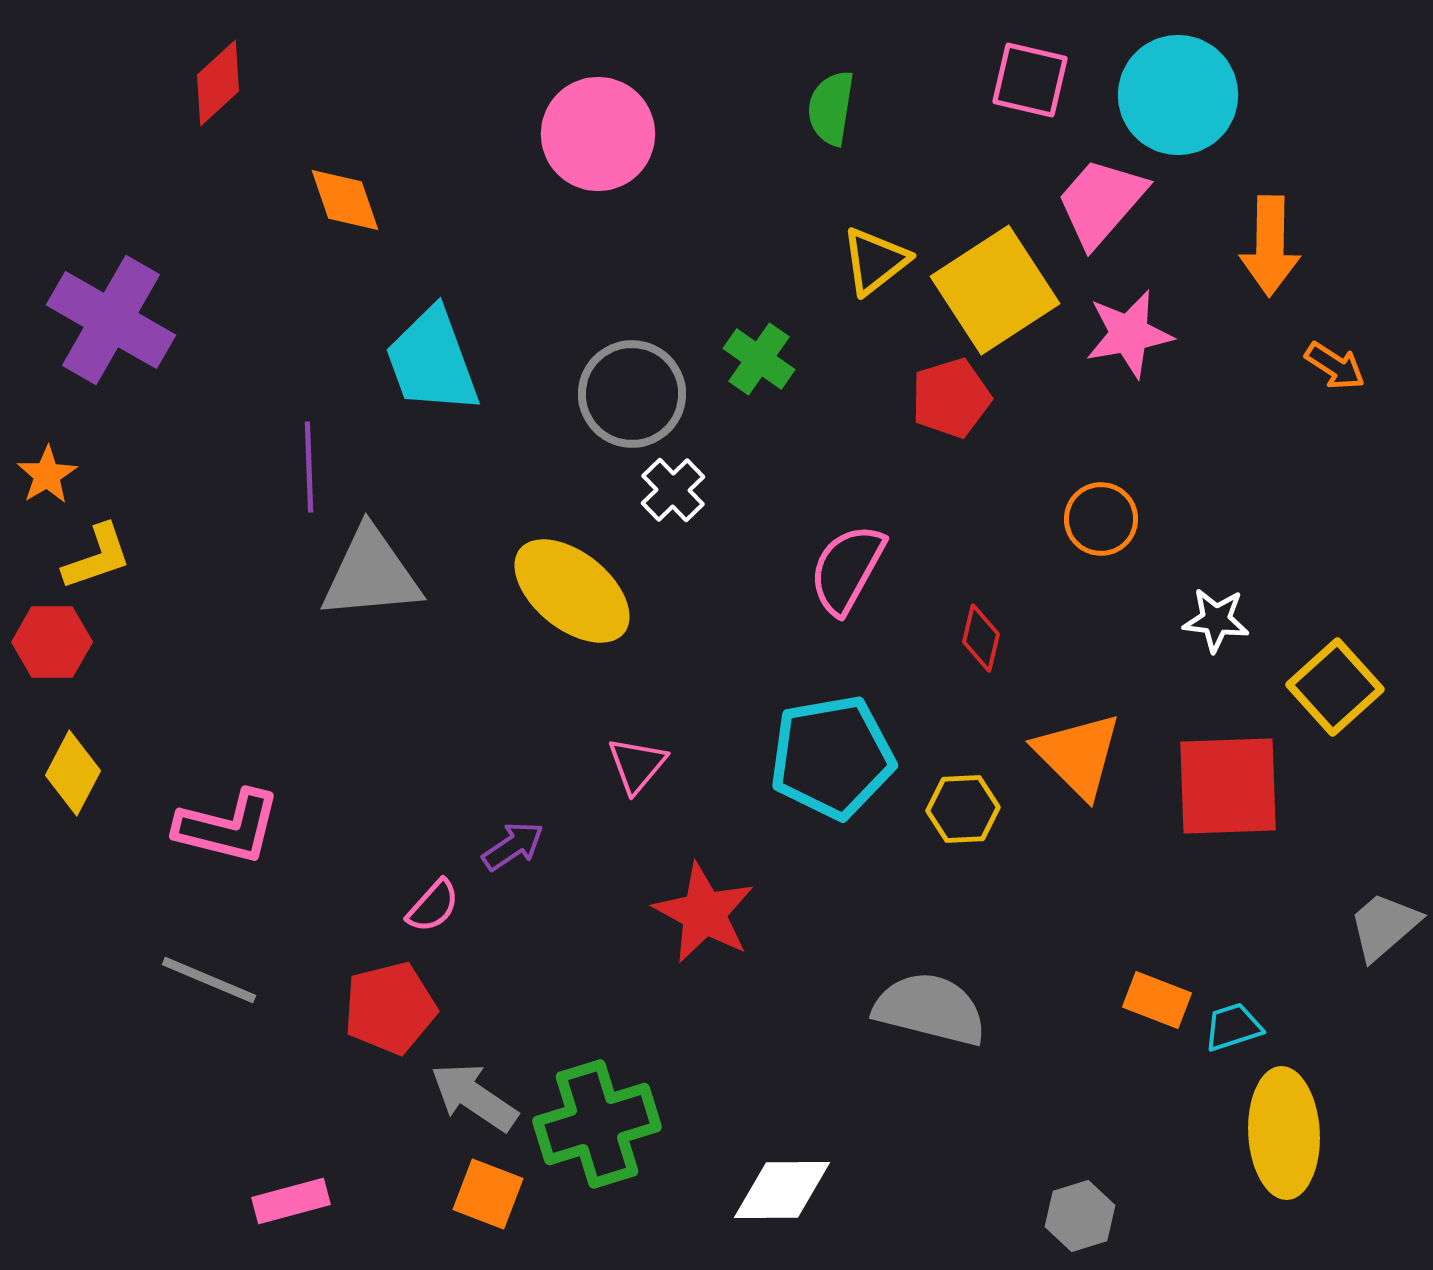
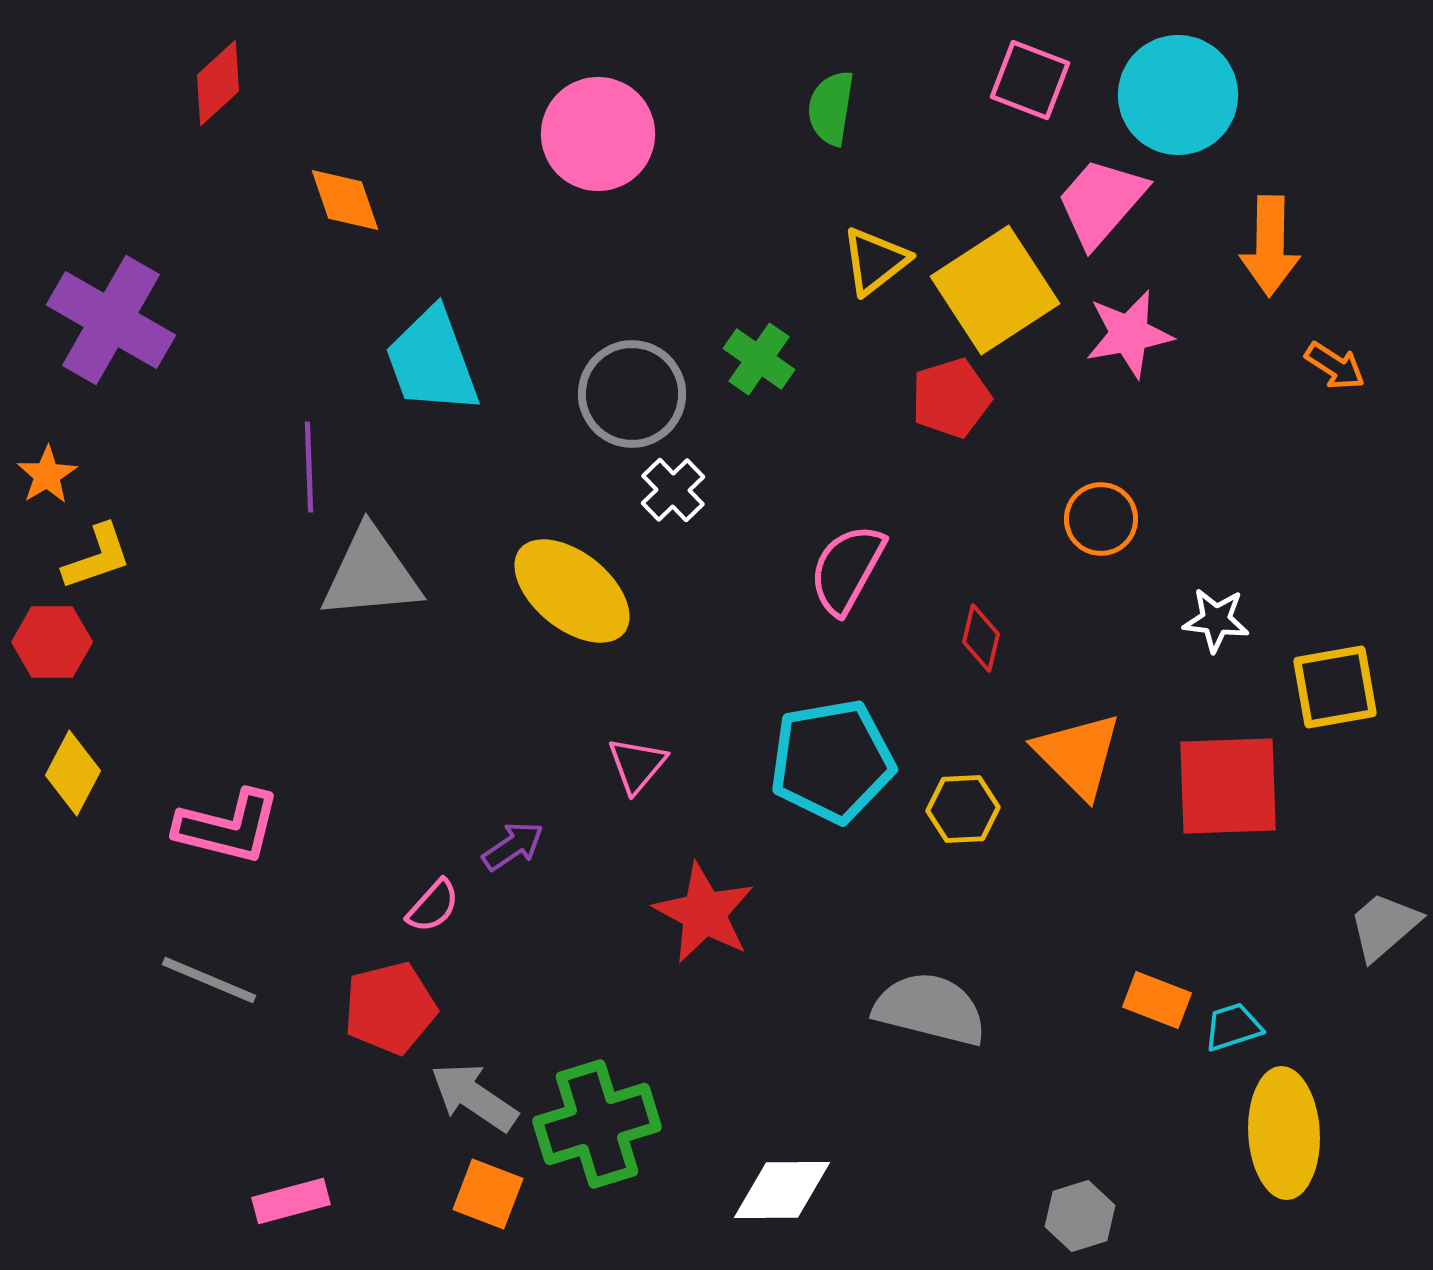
pink square at (1030, 80): rotated 8 degrees clockwise
yellow square at (1335, 687): rotated 32 degrees clockwise
cyan pentagon at (832, 757): moved 4 px down
